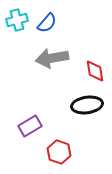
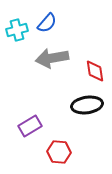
cyan cross: moved 10 px down
red hexagon: rotated 15 degrees counterclockwise
